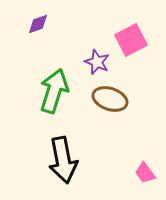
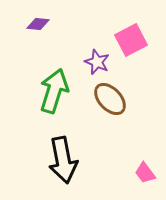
purple diamond: rotated 25 degrees clockwise
brown ellipse: rotated 28 degrees clockwise
